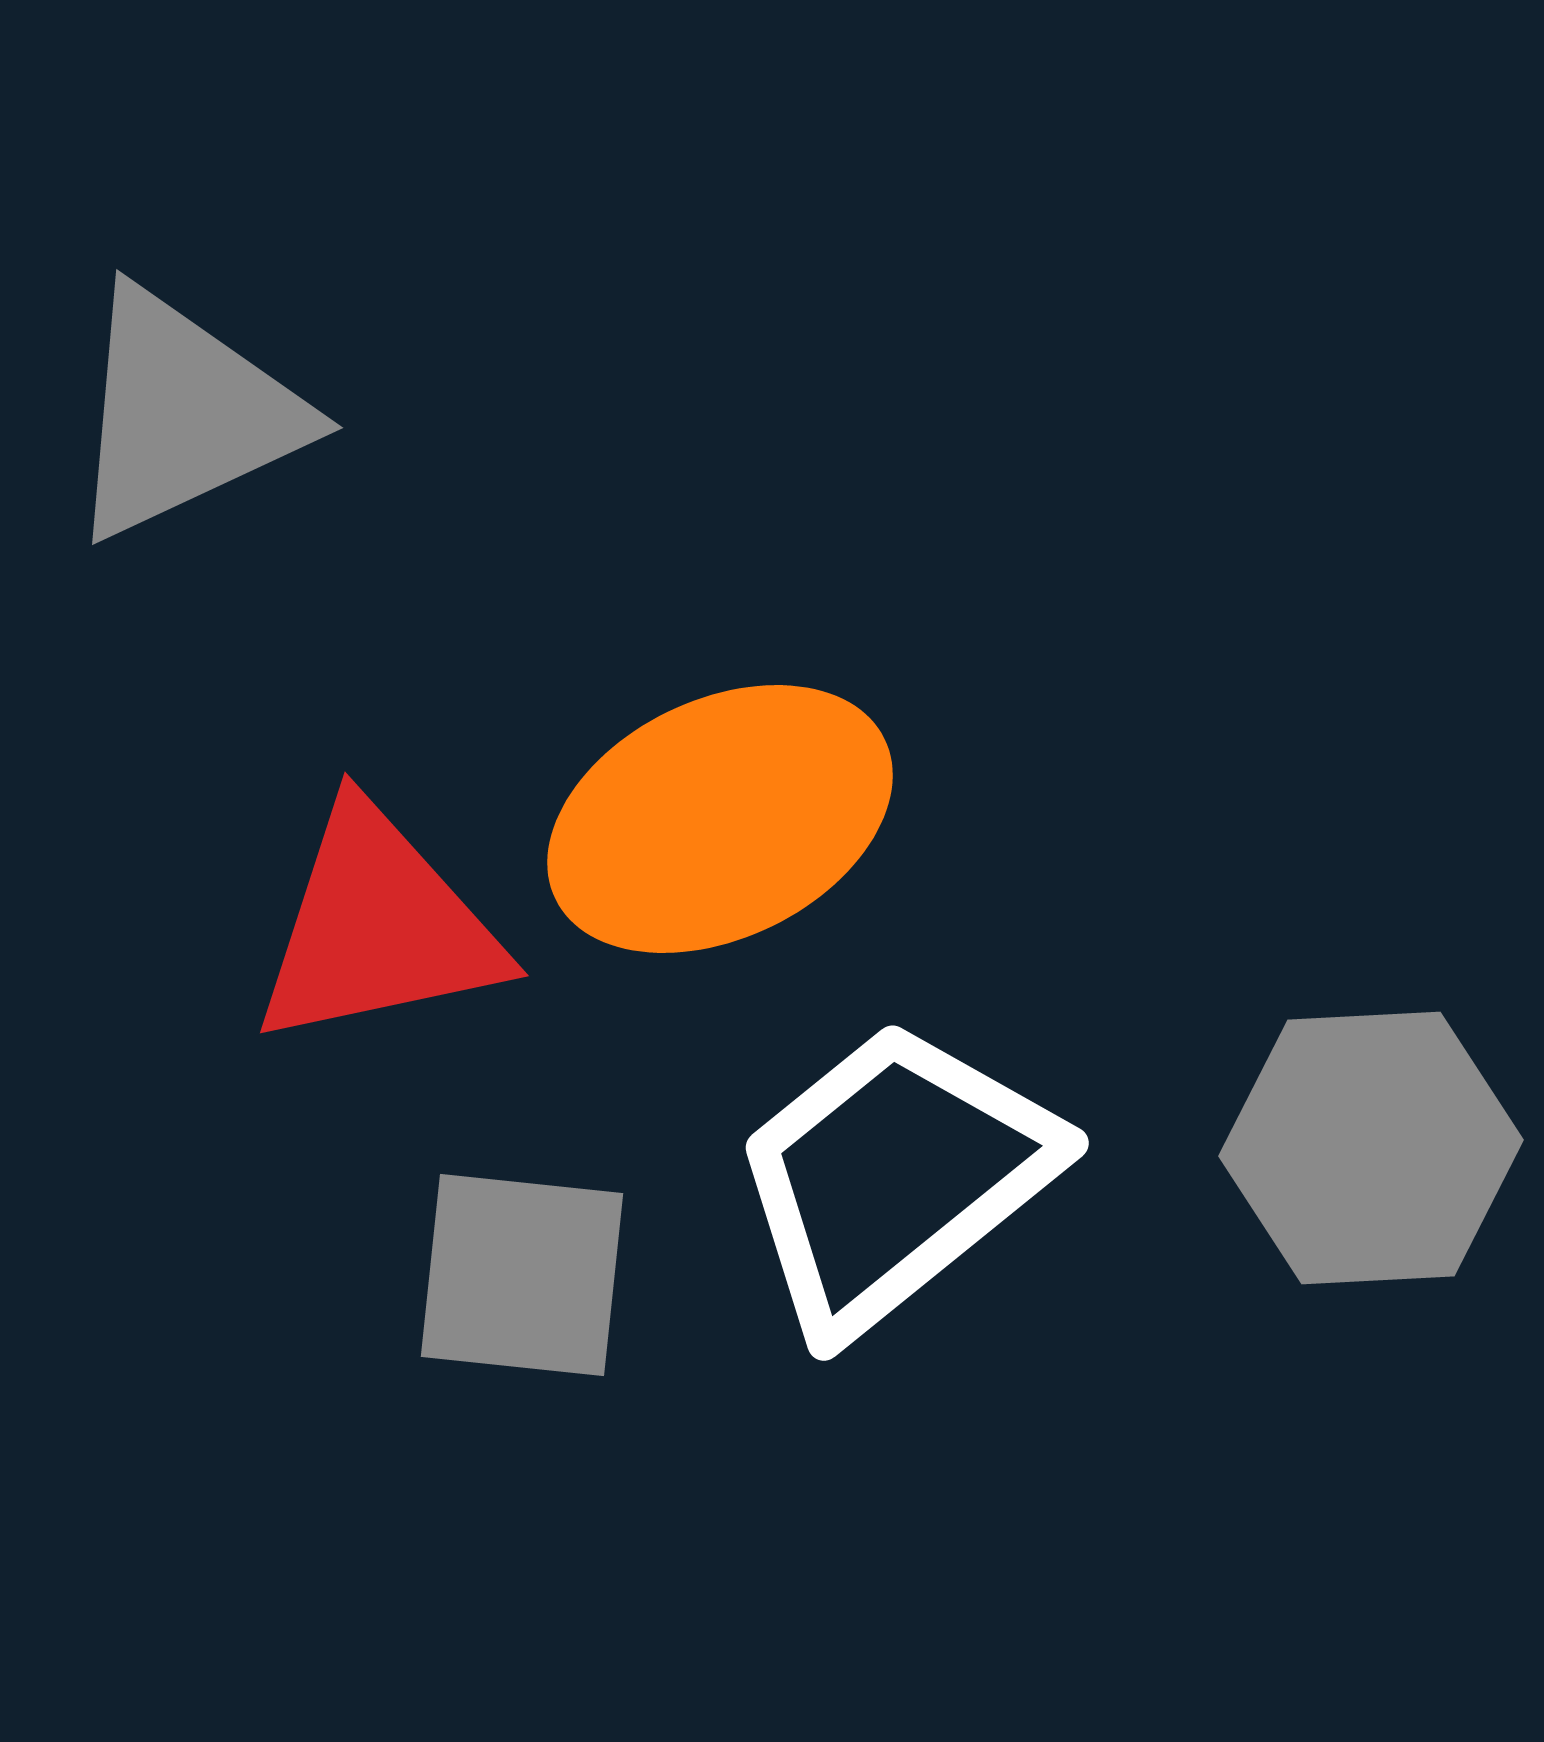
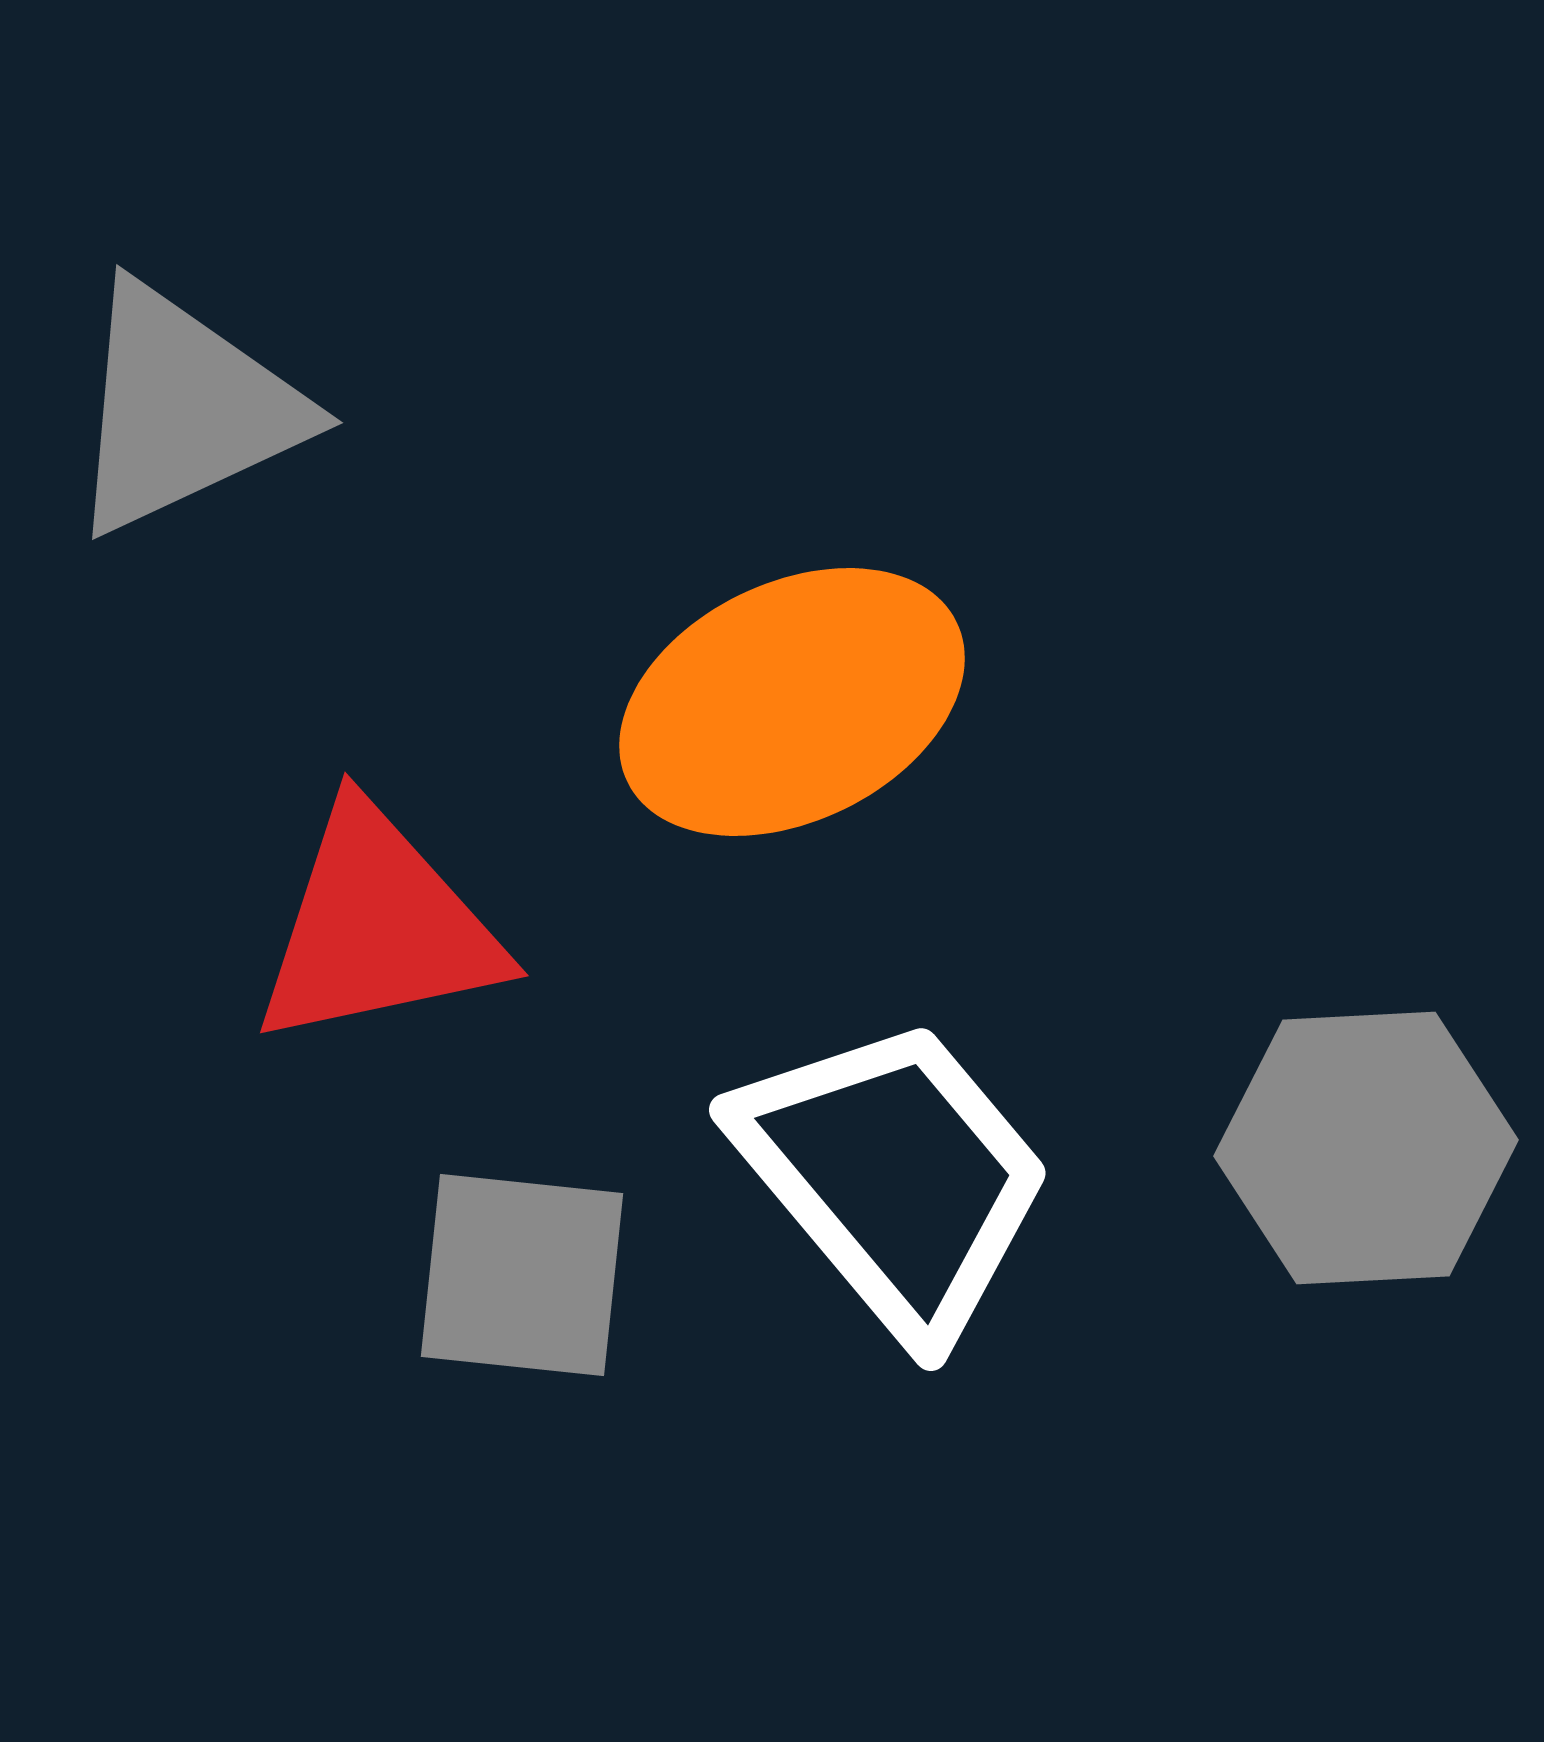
gray triangle: moved 5 px up
orange ellipse: moved 72 px right, 117 px up
gray hexagon: moved 5 px left
white trapezoid: rotated 89 degrees clockwise
